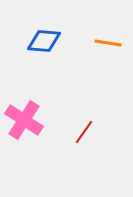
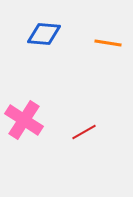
blue diamond: moved 7 px up
red line: rotated 25 degrees clockwise
